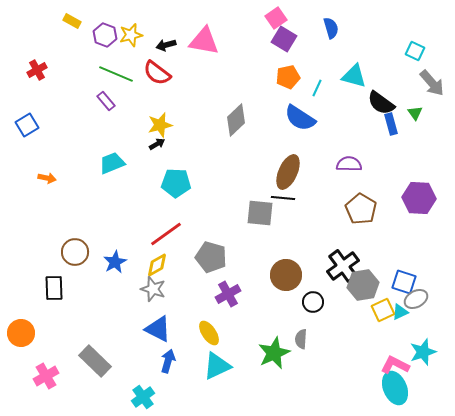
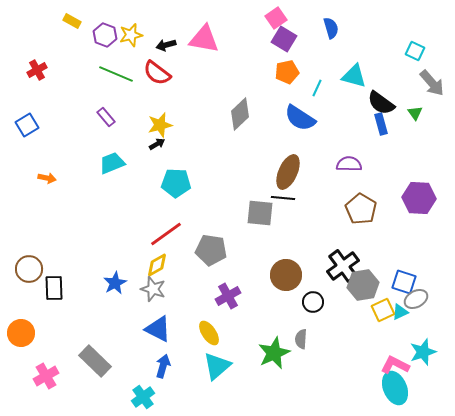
pink triangle at (204, 41): moved 2 px up
orange pentagon at (288, 77): moved 1 px left, 5 px up
purple rectangle at (106, 101): moved 16 px down
gray diamond at (236, 120): moved 4 px right, 6 px up
blue rectangle at (391, 124): moved 10 px left
brown circle at (75, 252): moved 46 px left, 17 px down
gray pentagon at (211, 257): moved 7 px up; rotated 8 degrees counterclockwise
blue star at (115, 262): moved 21 px down
purple cross at (228, 294): moved 2 px down
blue arrow at (168, 361): moved 5 px left, 5 px down
cyan triangle at (217, 366): rotated 16 degrees counterclockwise
